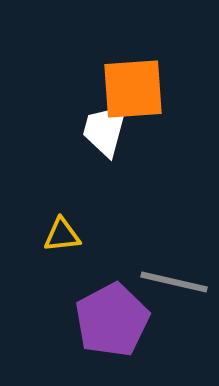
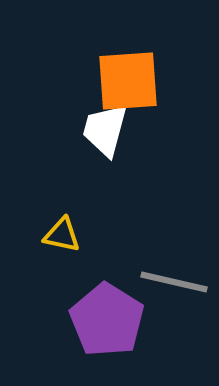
orange square: moved 5 px left, 8 px up
yellow triangle: rotated 18 degrees clockwise
purple pentagon: moved 5 px left; rotated 12 degrees counterclockwise
